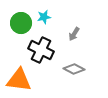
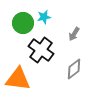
green circle: moved 2 px right
black cross: rotated 10 degrees clockwise
gray diamond: rotated 65 degrees counterclockwise
orange triangle: moved 1 px left, 1 px up
